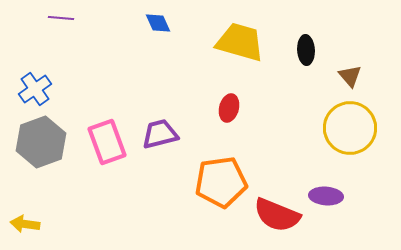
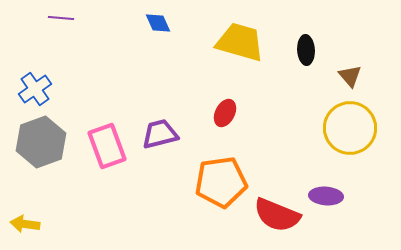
red ellipse: moved 4 px left, 5 px down; rotated 12 degrees clockwise
pink rectangle: moved 4 px down
